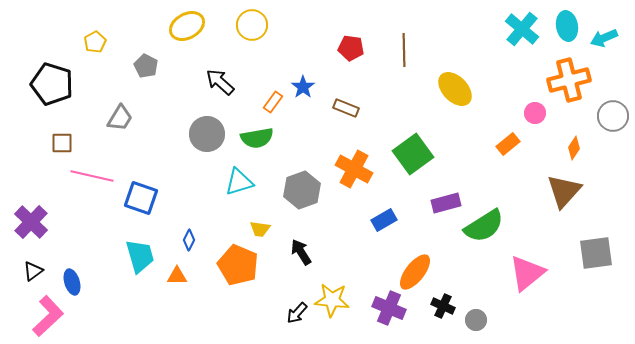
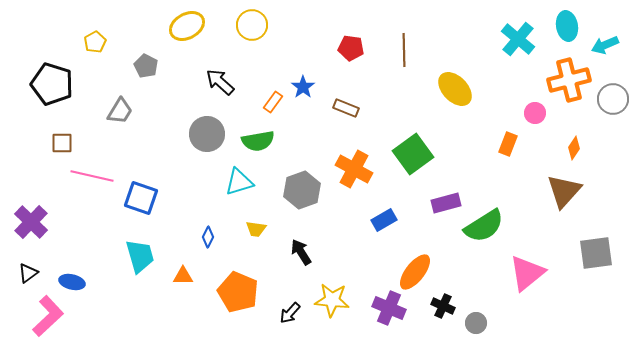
cyan cross at (522, 29): moved 4 px left, 10 px down
cyan arrow at (604, 38): moved 1 px right, 7 px down
gray circle at (613, 116): moved 17 px up
gray trapezoid at (120, 118): moved 7 px up
green semicircle at (257, 138): moved 1 px right, 3 px down
orange rectangle at (508, 144): rotated 30 degrees counterclockwise
yellow trapezoid at (260, 229): moved 4 px left
blue diamond at (189, 240): moved 19 px right, 3 px up
orange pentagon at (238, 265): moved 27 px down
black triangle at (33, 271): moved 5 px left, 2 px down
orange triangle at (177, 276): moved 6 px right
blue ellipse at (72, 282): rotated 60 degrees counterclockwise
black arrow at (297, 313): moved 7 px left
gray circle at (476, 320): moved 3 px down
